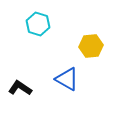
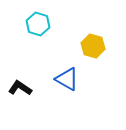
yellow hexagon: moved 2 px right; rotated 20 degrees clockwise
